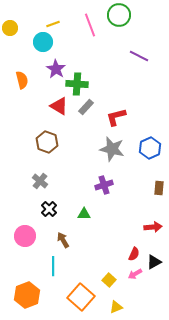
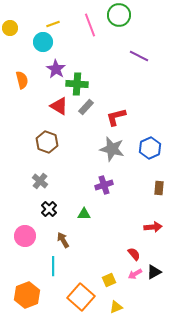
red semicircle: rotated 64 degrees counterclockwise
black triangle: moved 10 px down
yellow square: rotated 24 degrees clockwise
